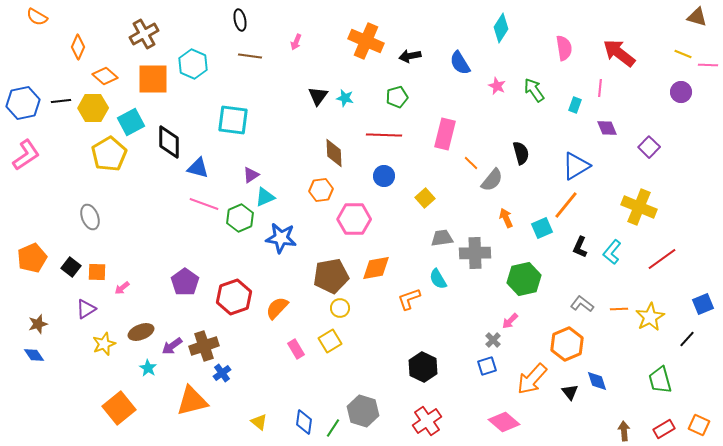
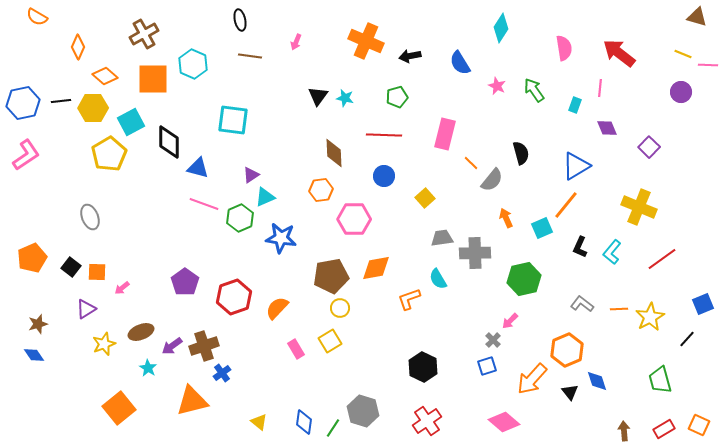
orange hexagon at (567, 344): moved 6 px down
